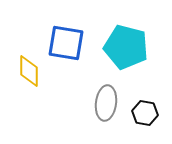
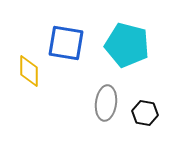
cyan pentagon: moved 1 px right, 2 px up
